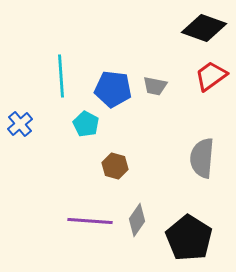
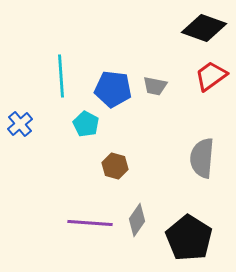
purple line: moved 2 px down
